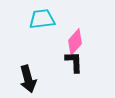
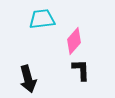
pink diamond: moved 1 px left, 1 px up
black L-shape: moved 7 px right, 8 px down
